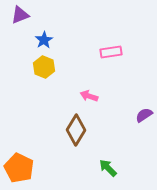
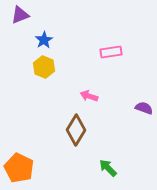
purple semicircle: moved 7 px up; rotated 54 degrees clockwise
